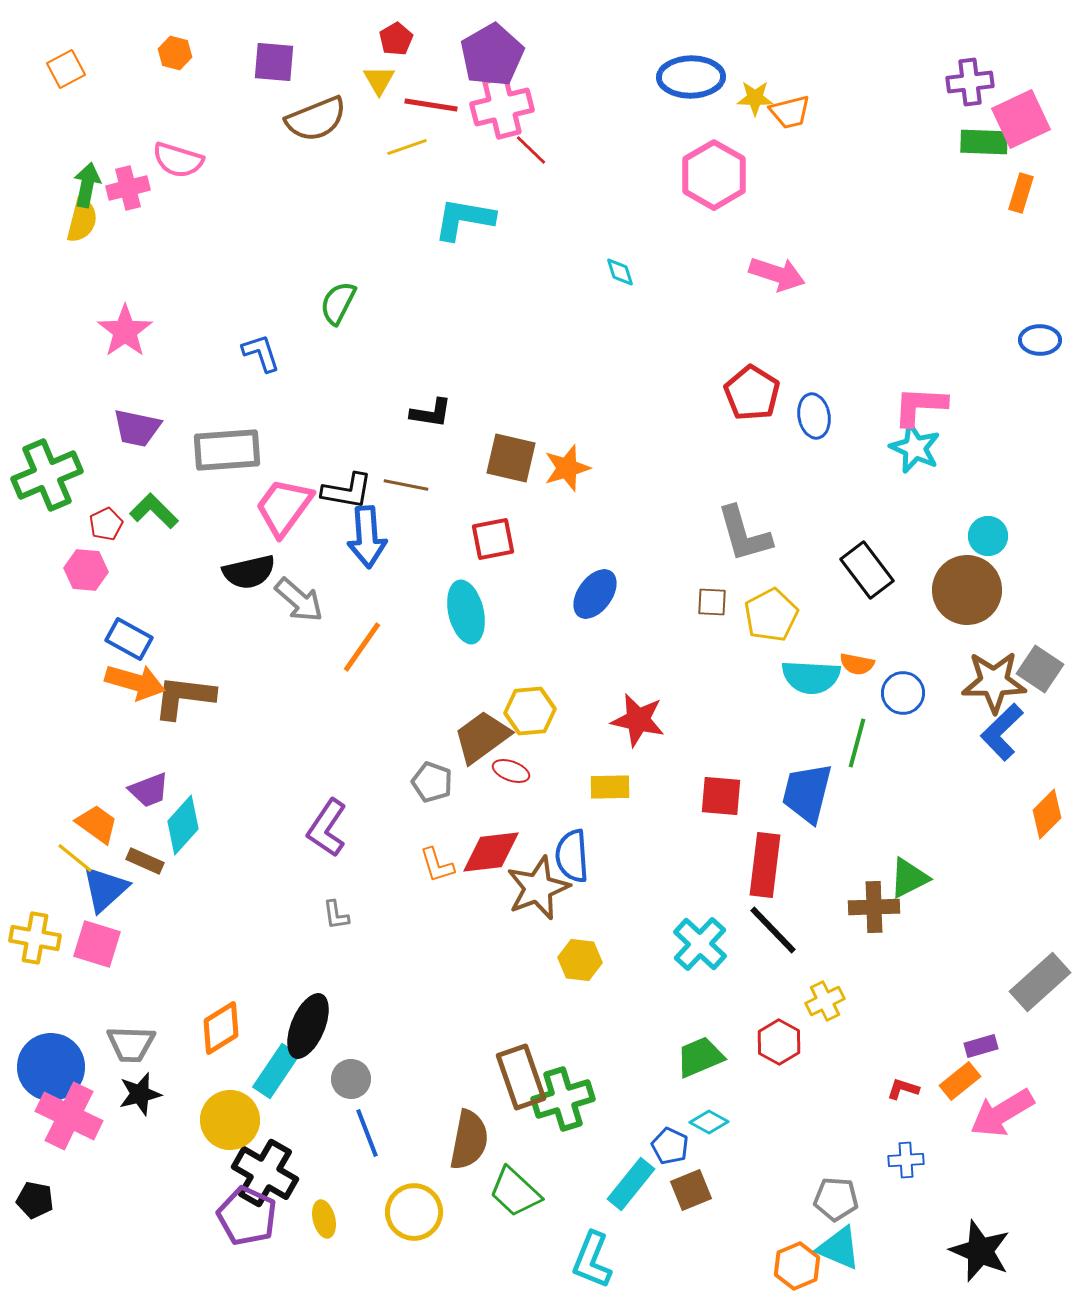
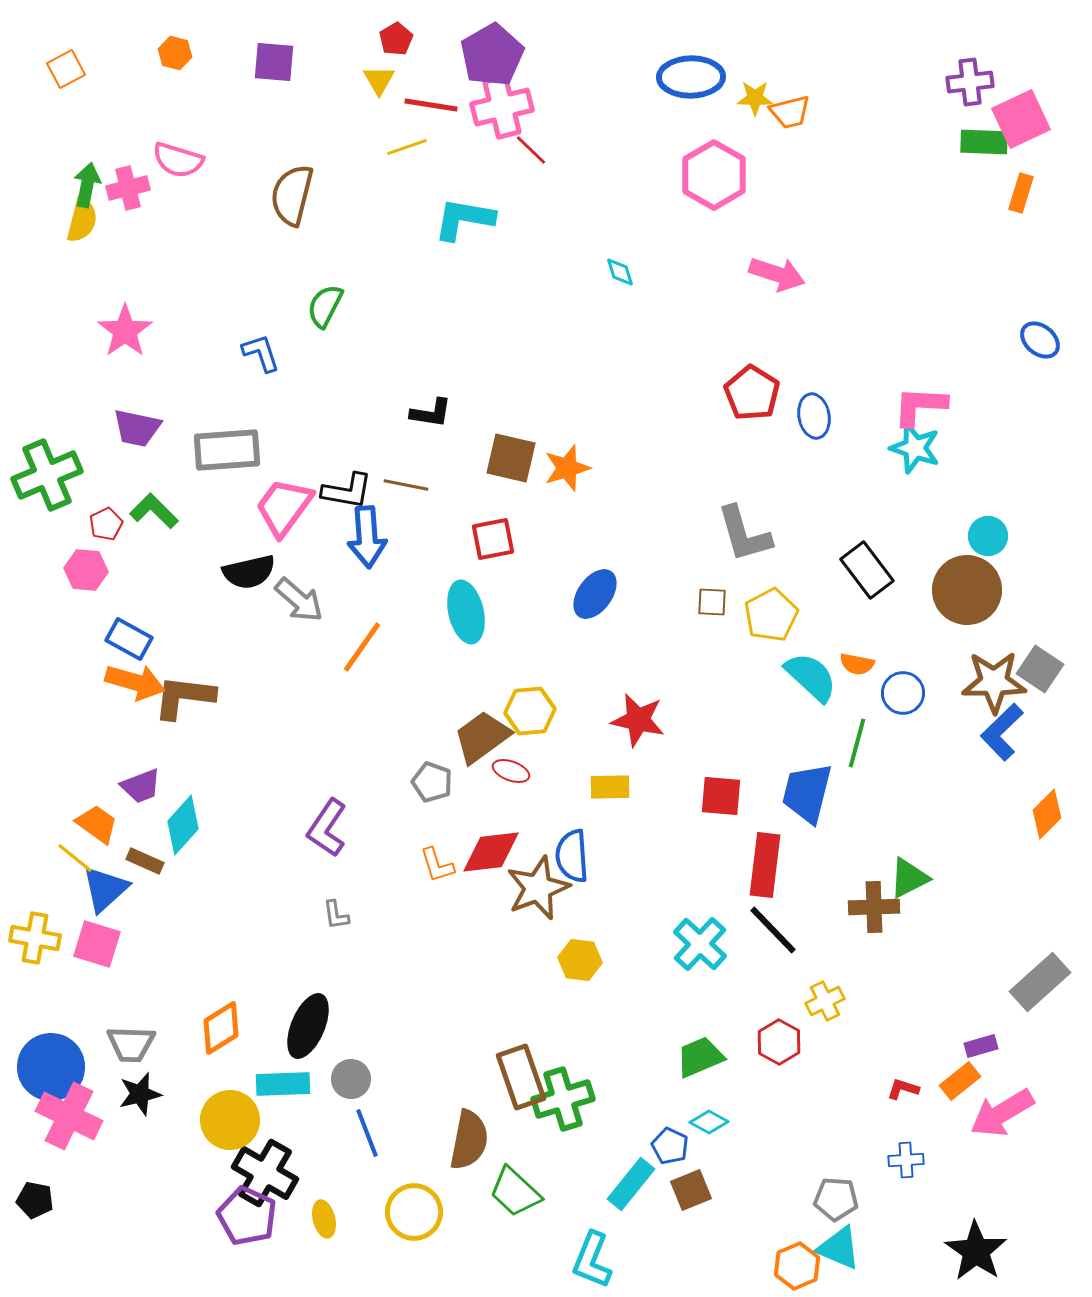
brown semicircle at (316, 119): moved 24 px left, 76 px down; rotated 126 degrees clockwise
green semicircle at (338, 303): moved 13 px left, 3 px down
blue ellipse at (1040, 340): rotated 39 degrees clockwise
cyan star at (915, 448): rotated 6 degrees counterclockwise
cyan semicircle at (811, 677): rotated 140 degrees counterclockwise
purple trapezoid at (149, 790): moved 8 px left, 4 px up
cyan rectangle at (276, 1071): moved 7 px right, 13 px down; rotated 54 degrees clockwise
black star at (980, 1251): moved 4 px left; rotated 12 degrees clockwise
